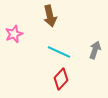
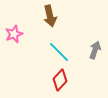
cyan line: rotated 20 degrees clockwise
red diamond: moved 1 px left, 1 px down
